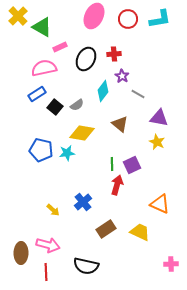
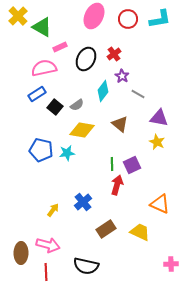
red cross: rotated 32 degrees counterclockwise
yellow diamond: moved 3 px up
yellow arrow: rotated 96 degrees counterclockwise
